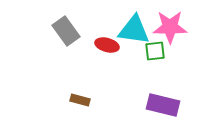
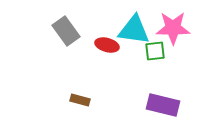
pink star: moved 3 px right, 1 px down
